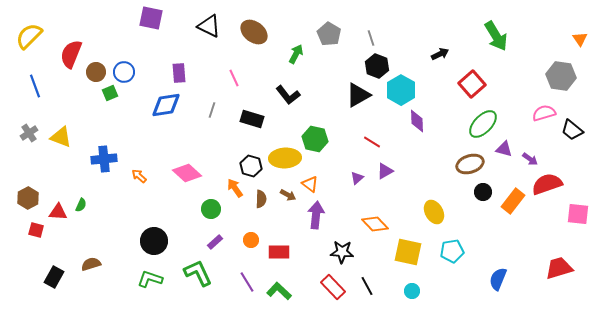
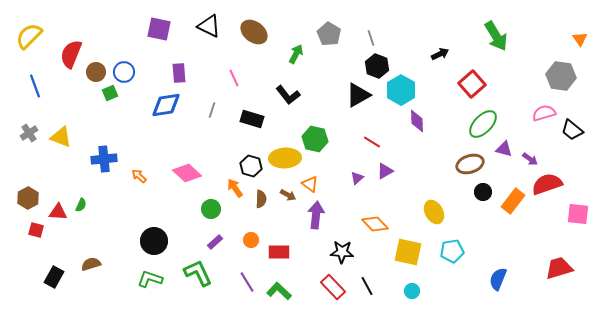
purple square at (151, 18): moved 8 px right, 11 px down
